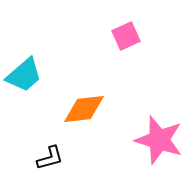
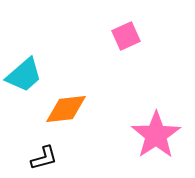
orange diamond: moved 18 px left
pink star: moved 3 px left, 5 px up; rotated 21 degrees clockwise
black L-shape: moved 6 px left
